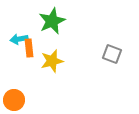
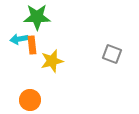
green star: moved 15 px left, 4 px up; rotated 24 degrees clockwise
orange rectangle: moved 3 px right, 3 px up
orange circle: moved 16 px right
